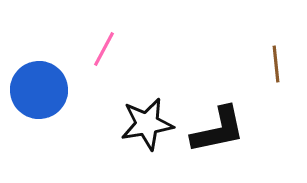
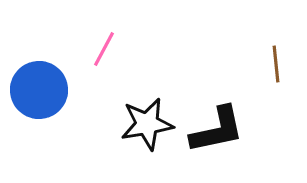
black L-shape: moved 1 px left
